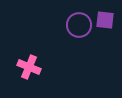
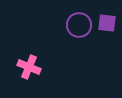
purple square: moved 2 px right, 3 px down
